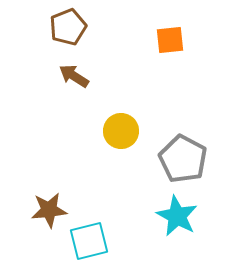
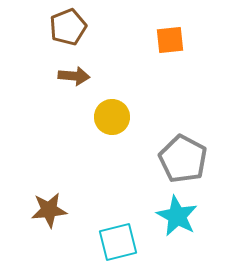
brown arrow: rotated 152 degrees clockwise
yellow circle: moved 9 px left, 14 px up
cyan square: moved 29 px right, 1 px down
